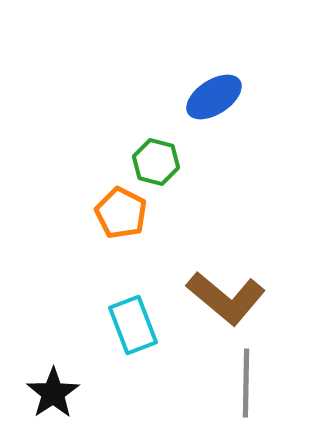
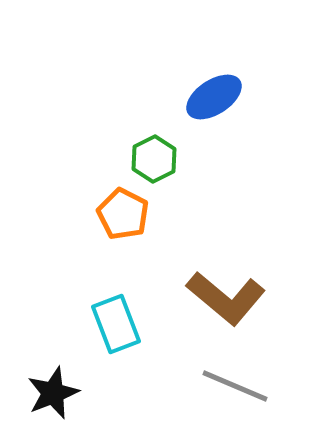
green hexagon: moved 2 px left, 3 px up; rotated 18 degrees clockwise
orange pentagon: moved 2 px right, 1 px down
cyan rectangle: moved 17 px left, 1 px up
gray line: moved 11 px left, 3 px down; rotated 68 degrees counterclockwise
black star: rotated 12 degrees clockwise
